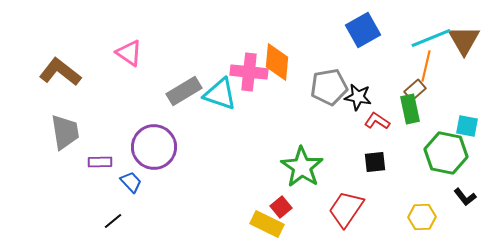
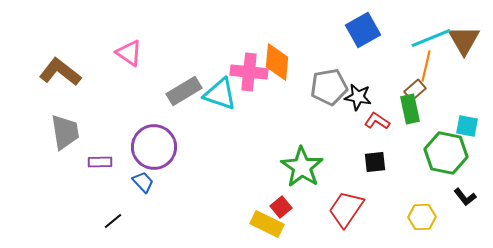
blue trapezoid: moved 12 px right
